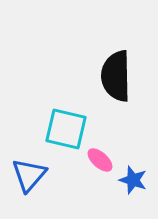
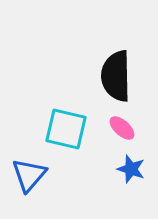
pink ellipse: moved 22 px right, 32 px up
blue star: moved 2 px left, 11 px up
